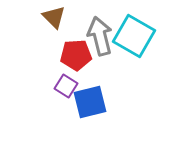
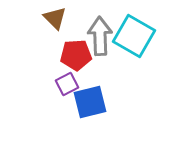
brown triangle: moved 1 px right, 1 px down
gray arrow: rotated 12 degrees clockwise
purple square: moved 1 px right, 2 px up; rotated 30 degrees clockwise
